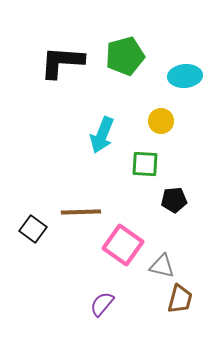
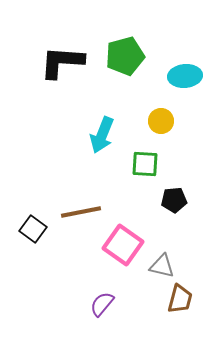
brown line: rotated 9 degrees counterclockwise
